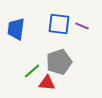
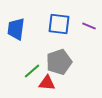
purple line: moved 7 px right
